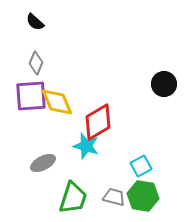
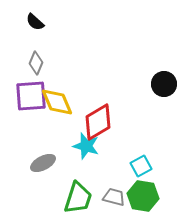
green trapezoid: moved 5 px right
